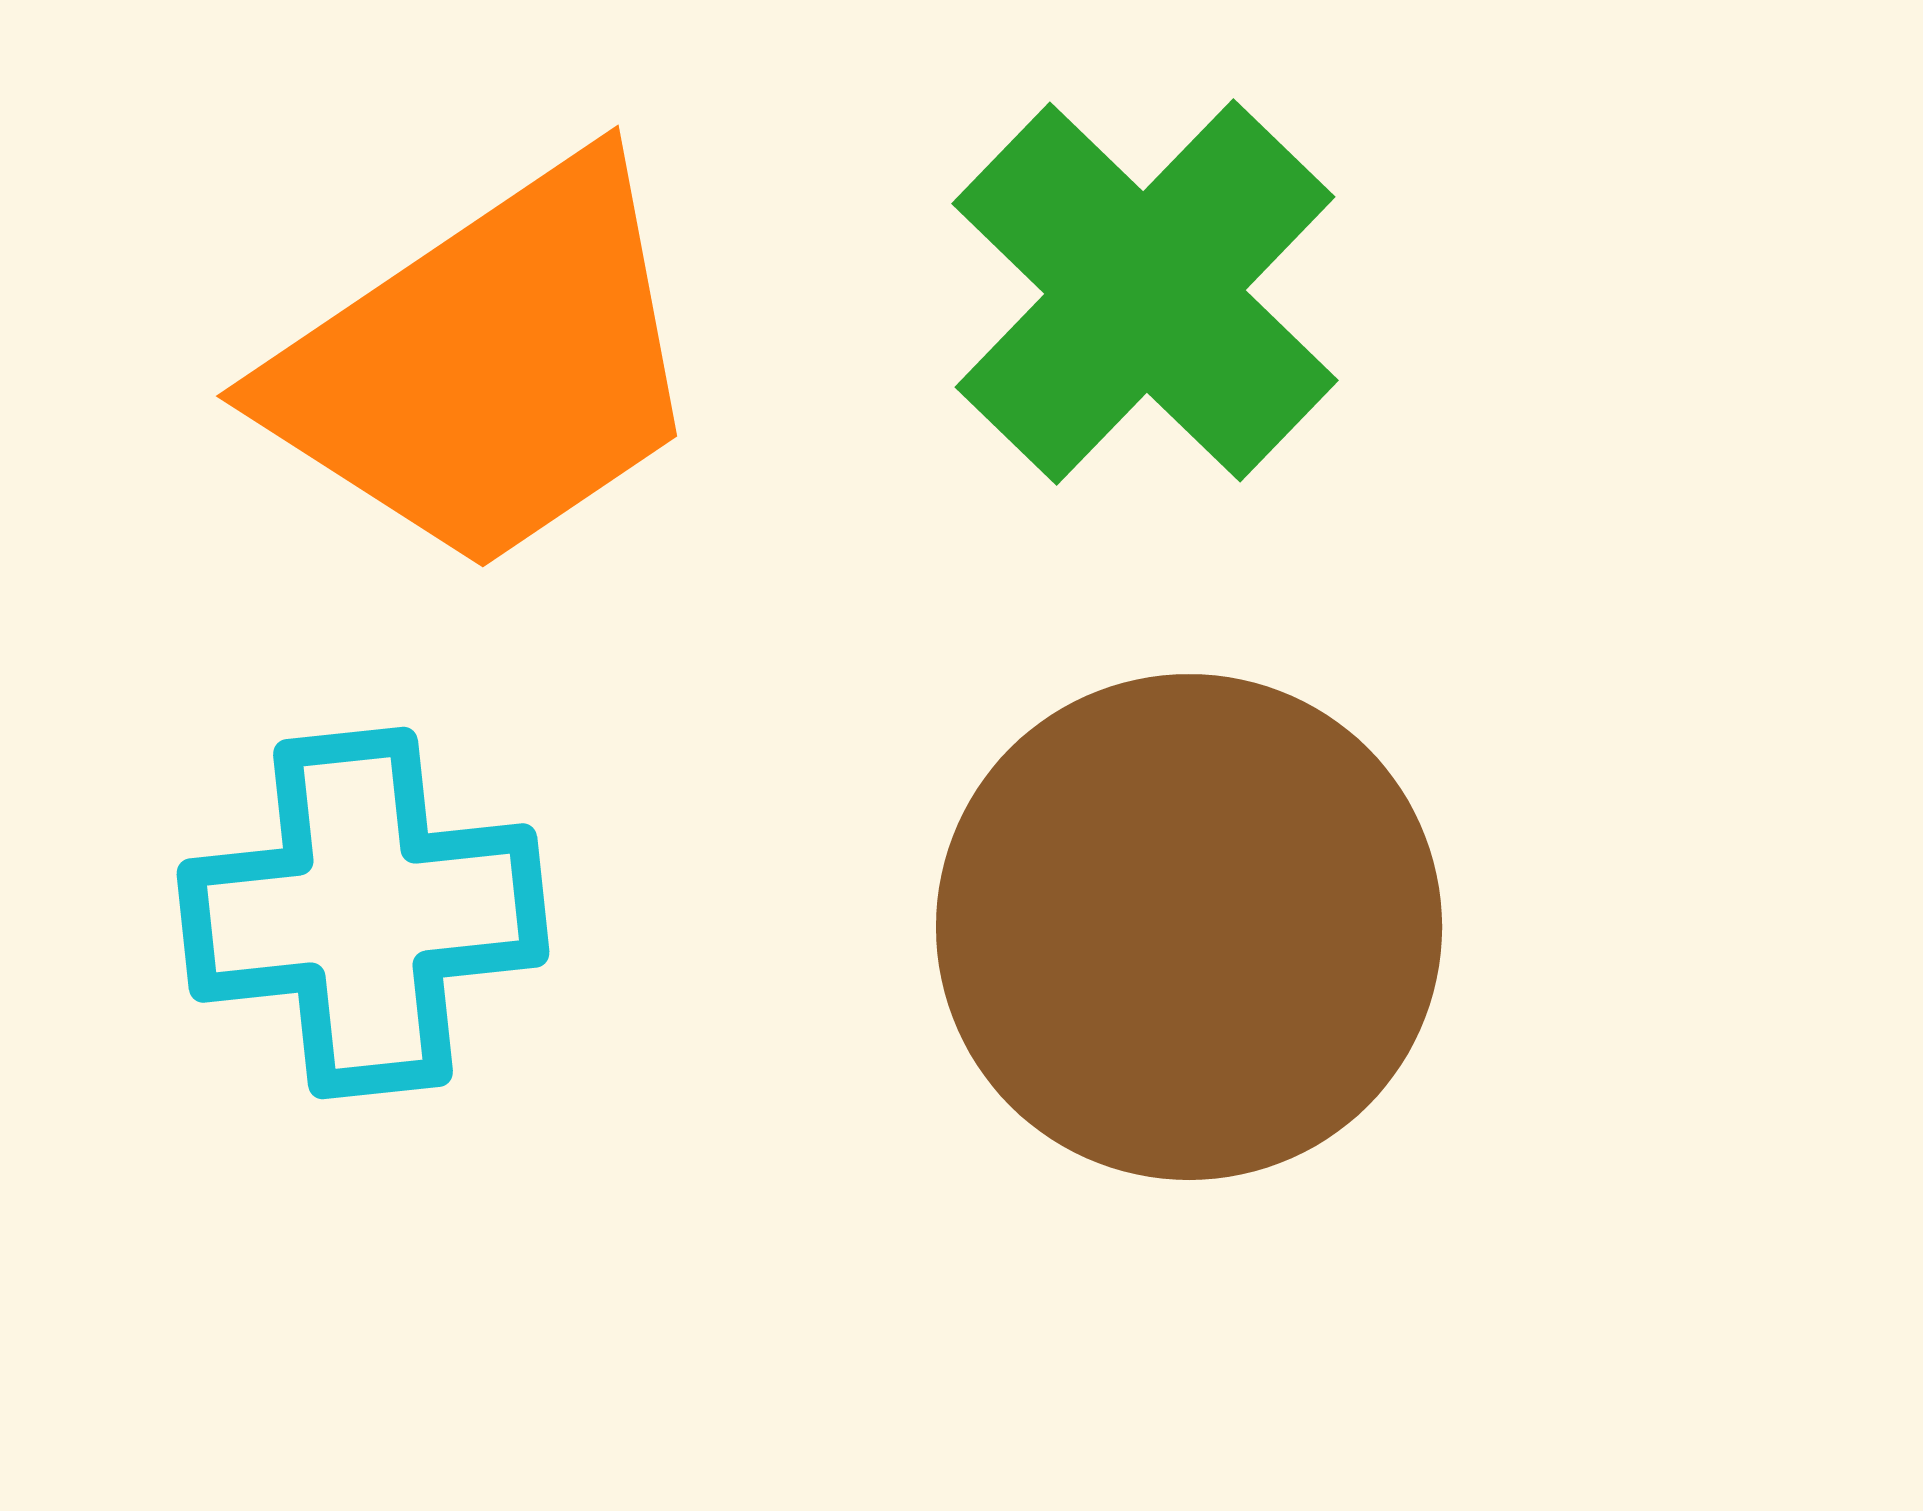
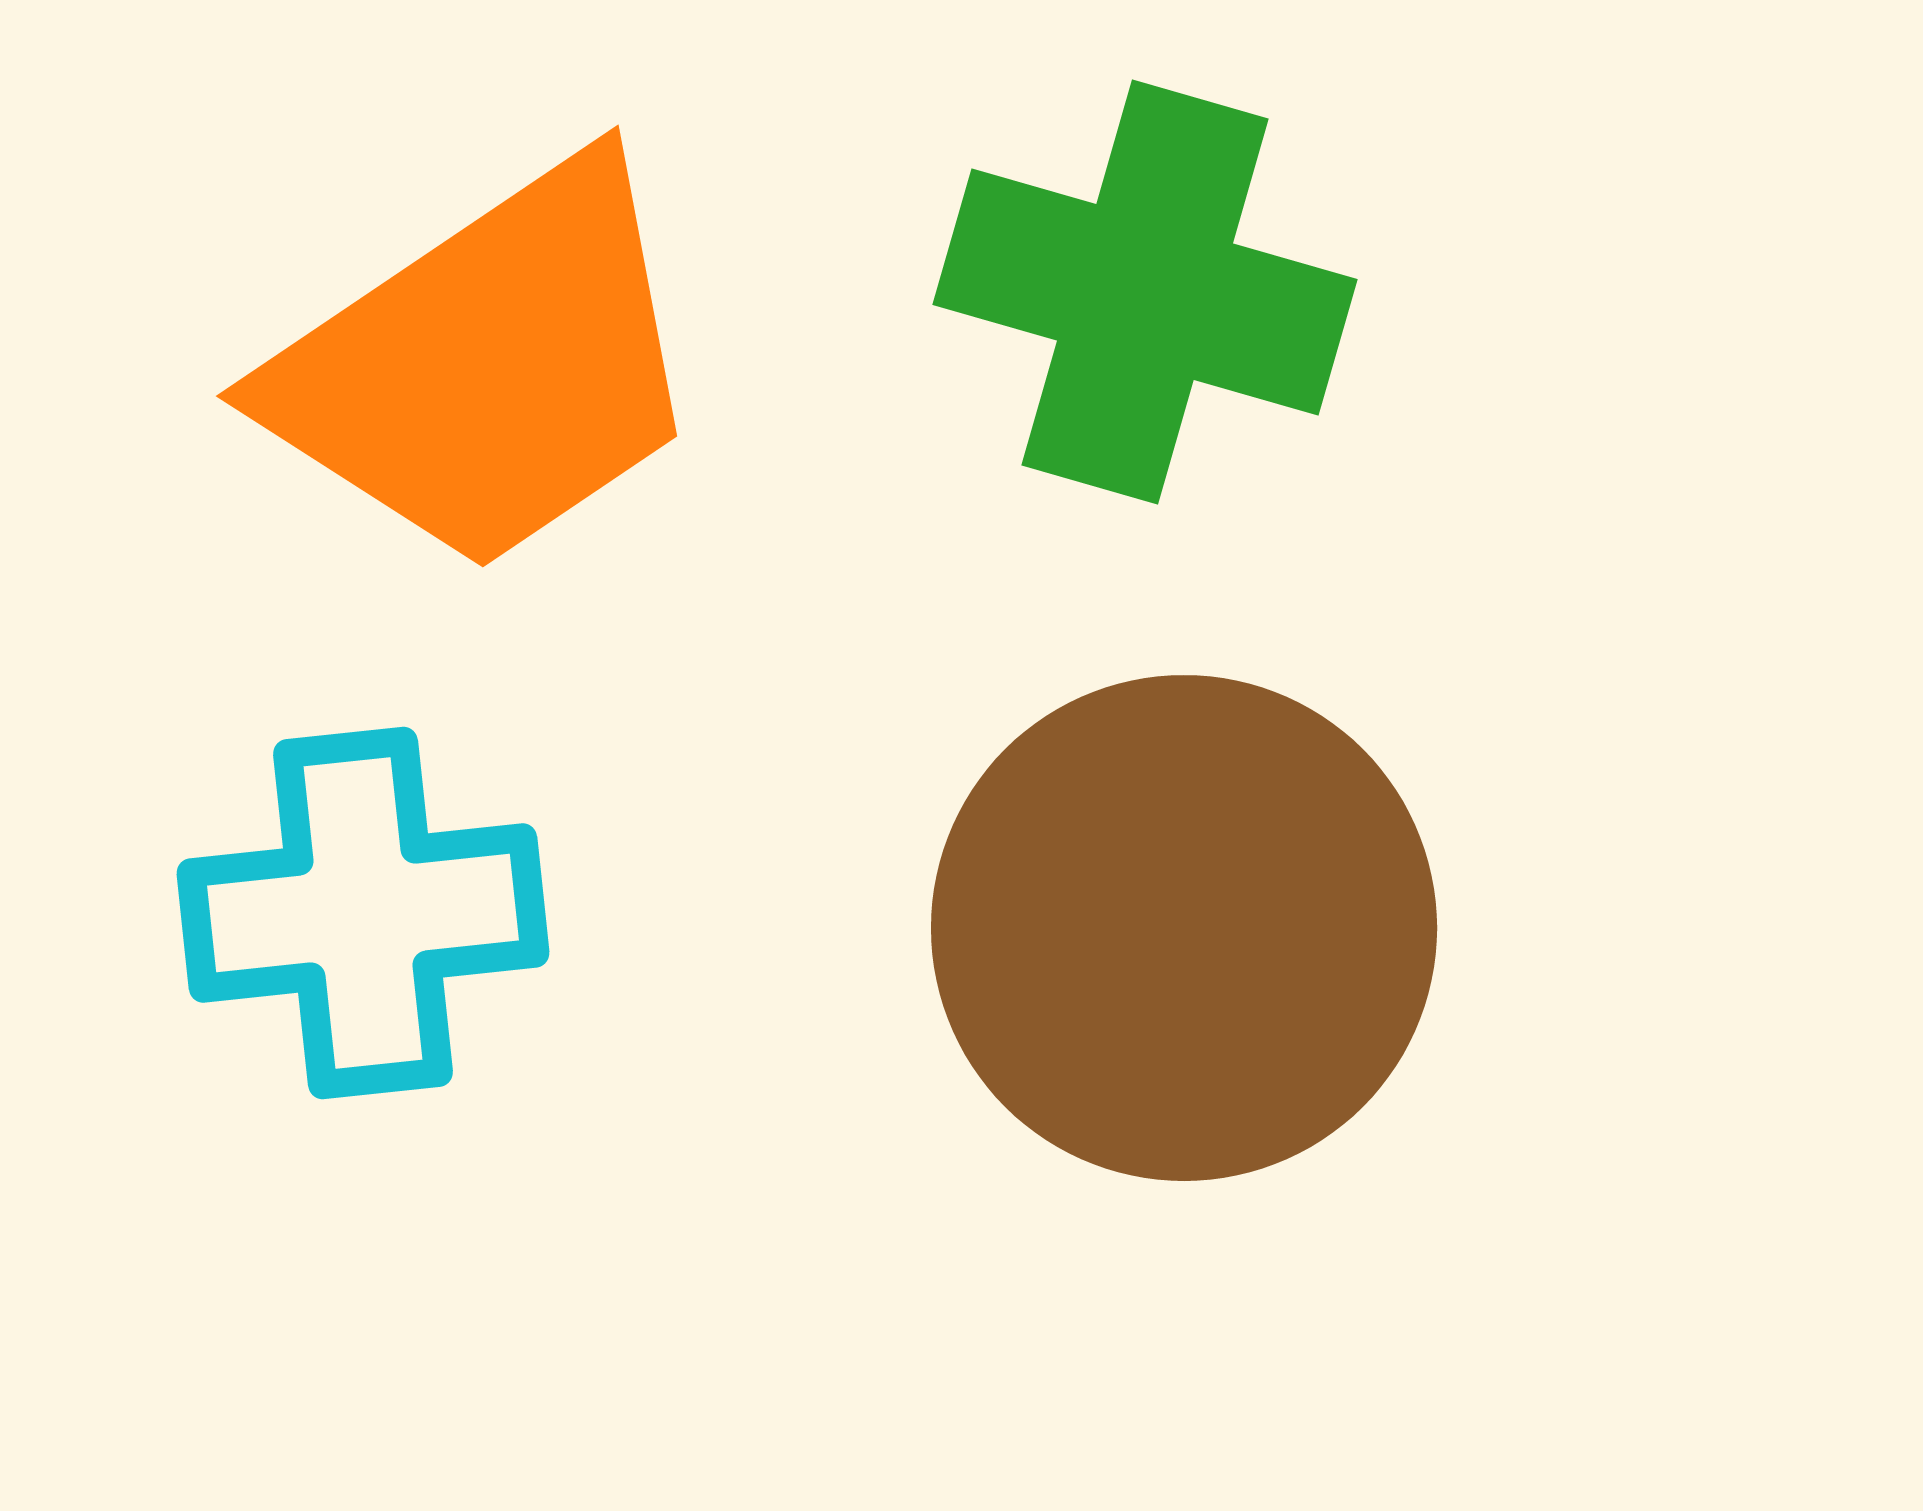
green cross: rotated 28 degrees counterclockwise
brown circle: moved 5 px left, 1 px down
